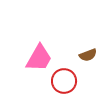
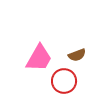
brown semicircle: moved 11 px left
